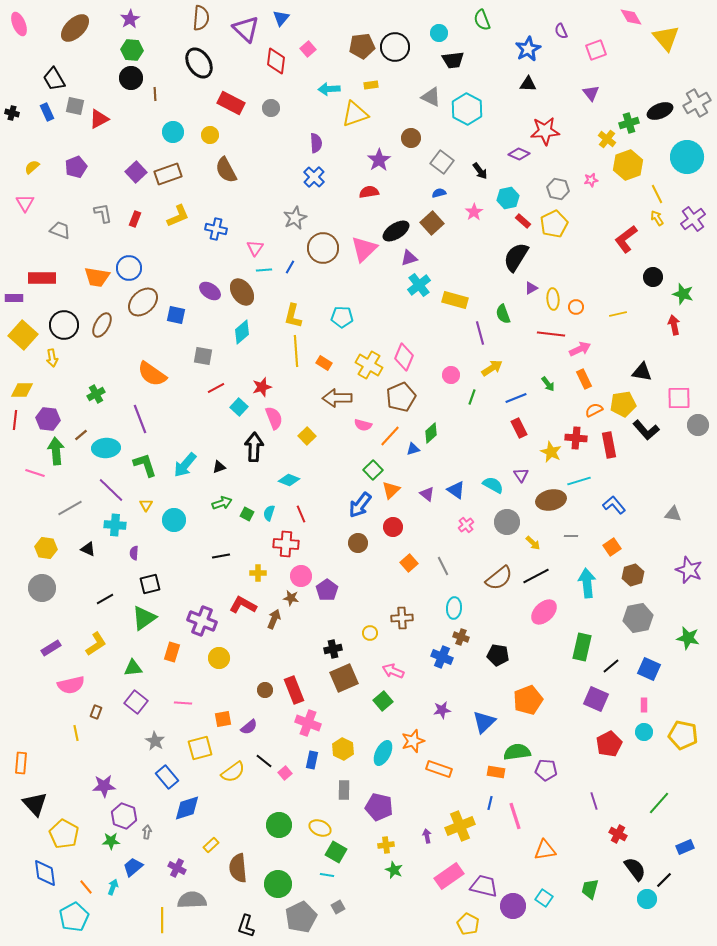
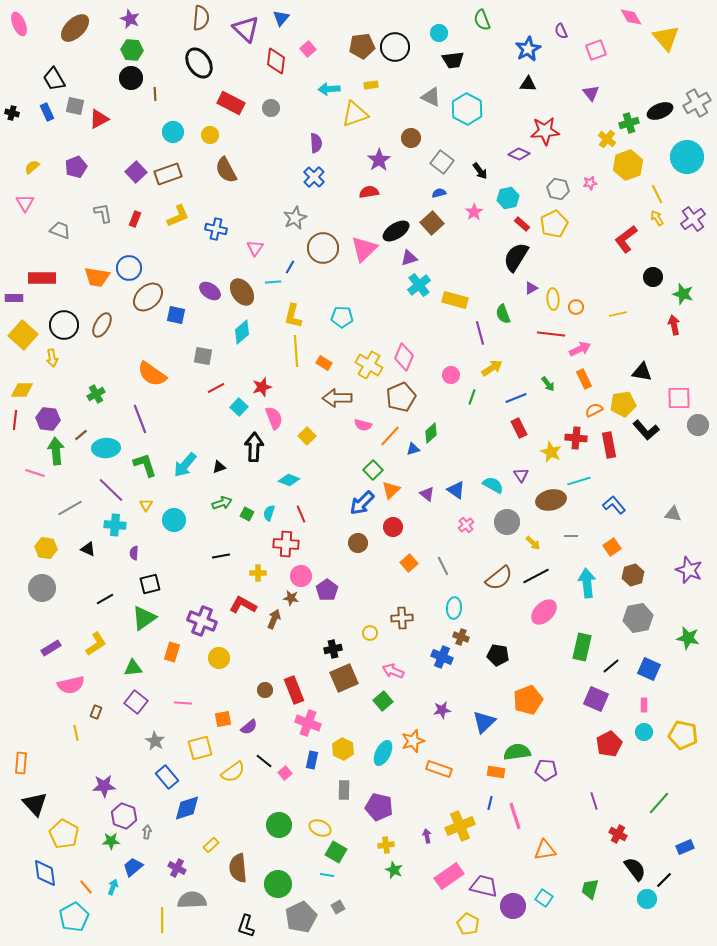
purple star at (130, 19): rotated 18 degrees counterclockwise
pink star at (591, 180): moved 1 px left, 3 px down
red rectangle at (523, 221): moved 1 px left, 3 px down
cyan line at (264, 270): moved 9 px right, 12 px down
brown ellipse at (143, 302): moved 5 px right, 5 px up
blue arrow at (360, 505): moved 2 px right, 2 px up; rotated 8 degrees clockwise
